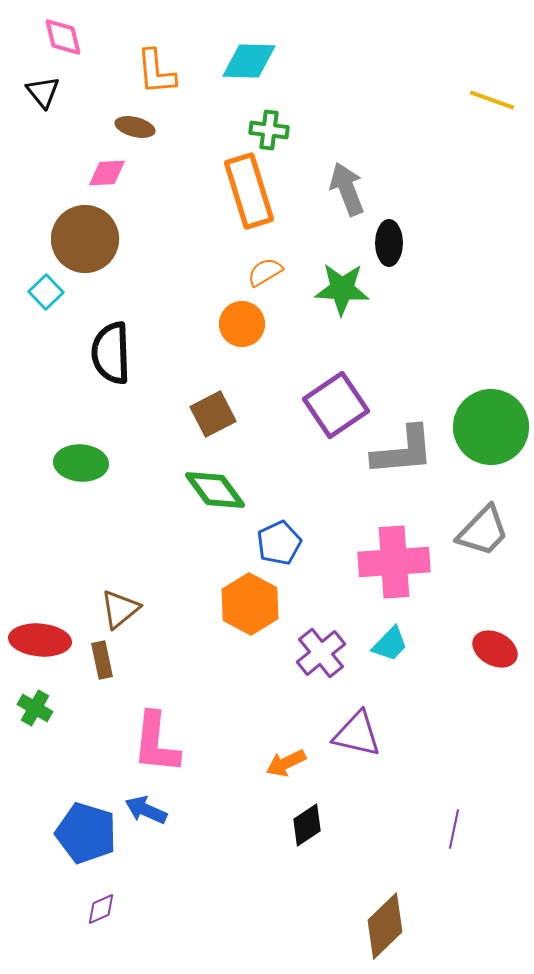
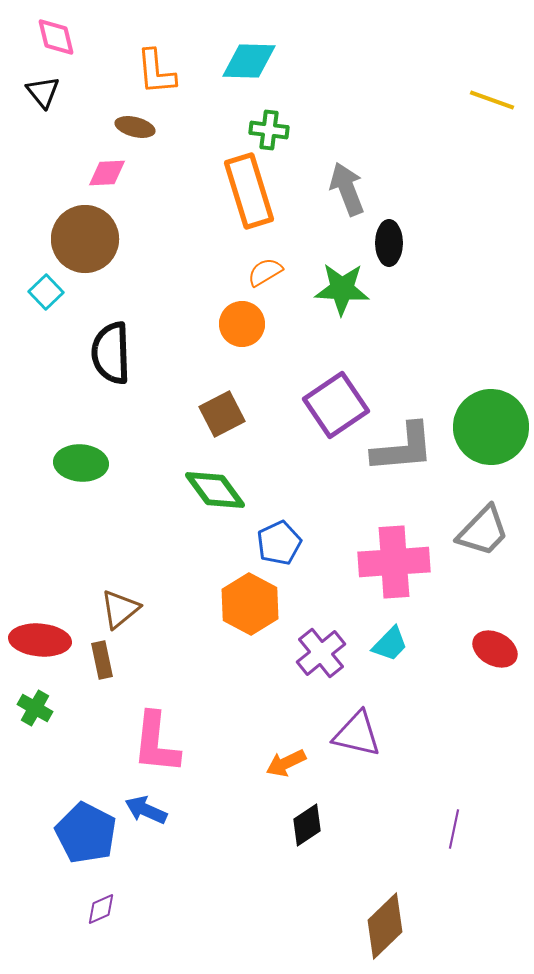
pink diamond at (63, 37): moved 7 px left
brown square at (213, 414): moved 9 px right
gray L-shape at (403, 451): moved 3 px up
blue pentagon at (86, 833): rotated 10 degrees clockwise
